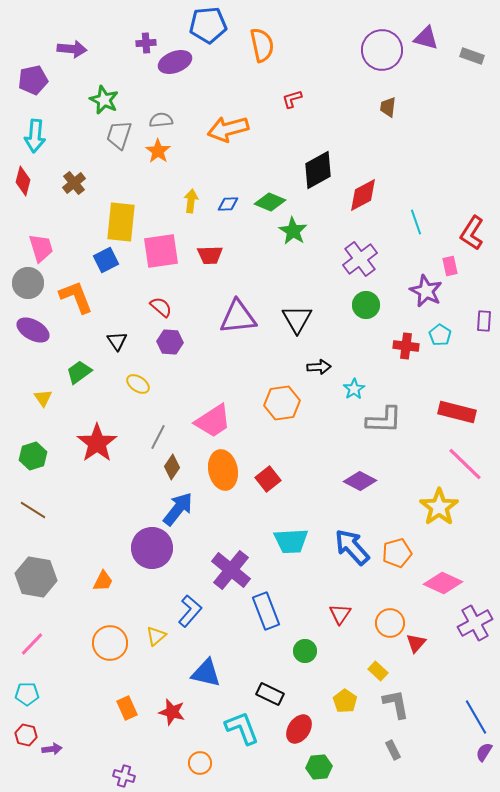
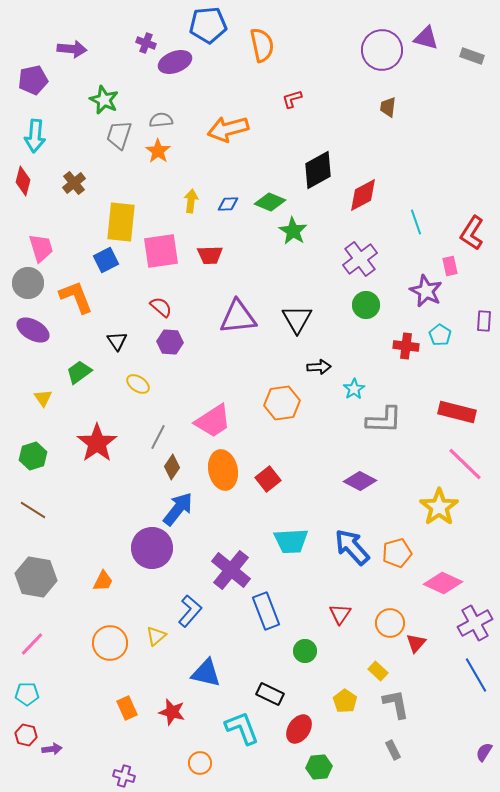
purple cross at (146, 43): rotated 24 degrees clockwise
blue line at (476, 717): moved 42 px up
